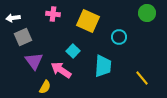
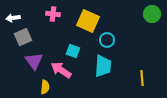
green circle: moved 5 px right, 1 px down
cyan circle: moved 12 px left, 3 px down
cyan square: rotated 24 degrees counterclockwise
yellow line: rotated 35 degrees clockwise
yellow semicircle: rotated 24 degrees counterclockwise
